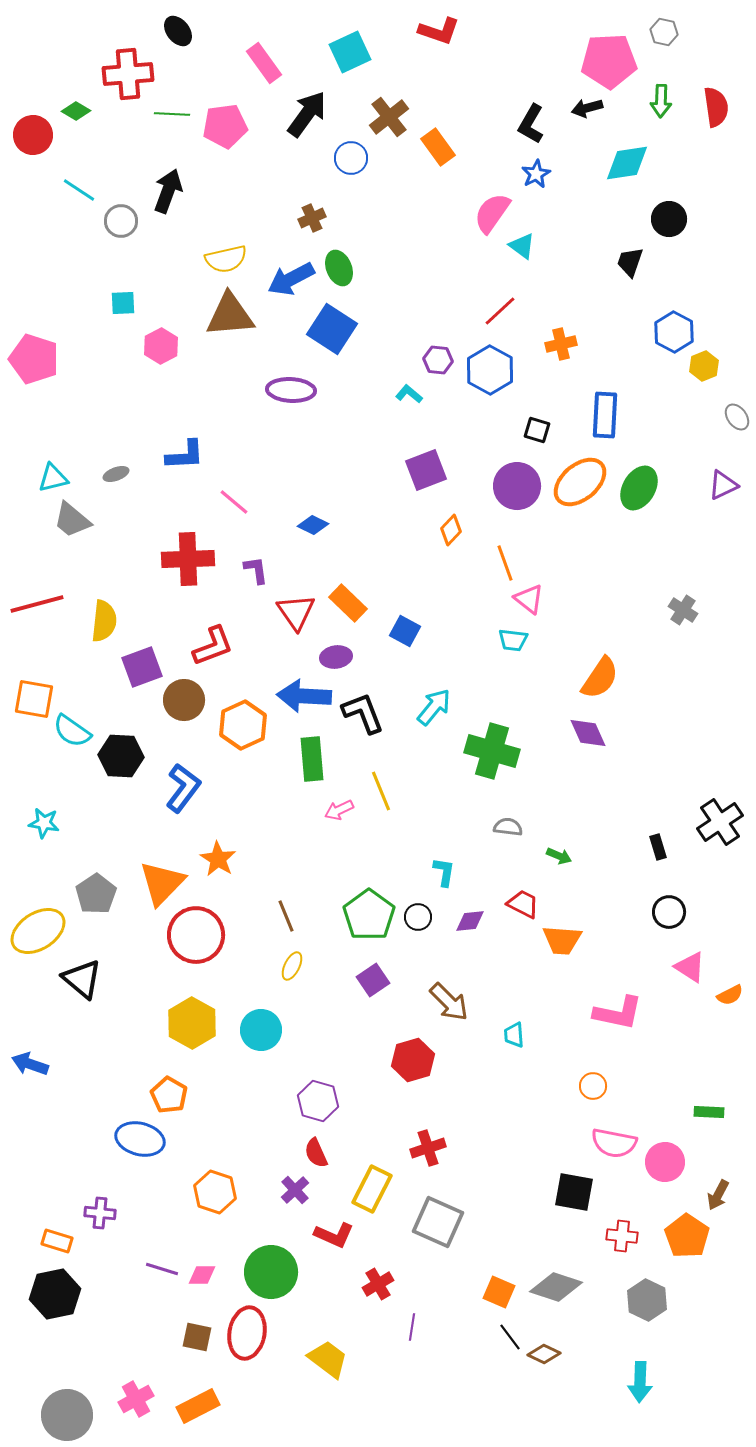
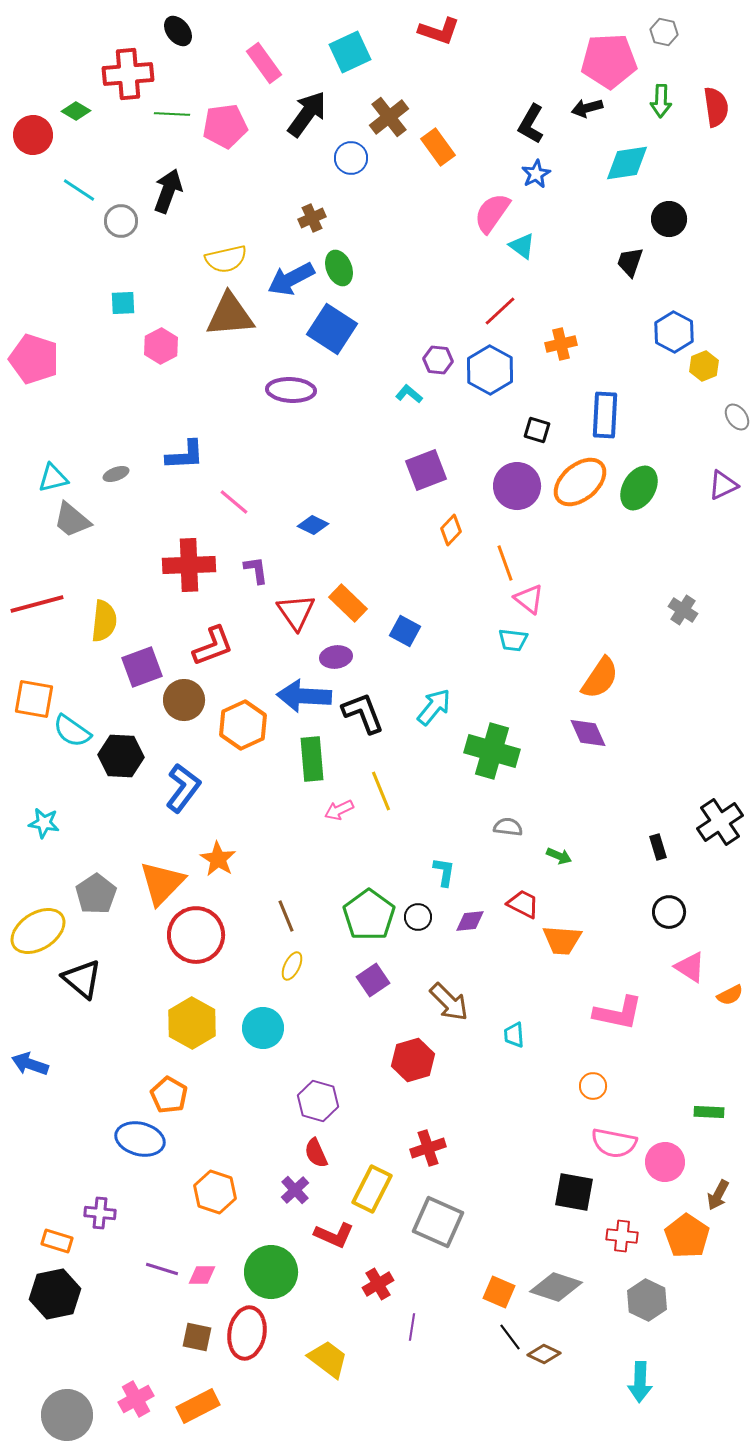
red cross at (188, 559): moved 1 px right, 6 px down
cyan circle at (261, 1030): moved 2 px right, 2 px up
